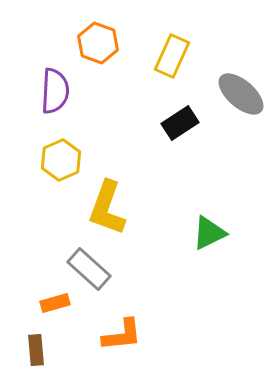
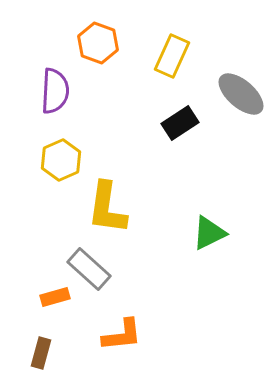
yellow L-shape: rotated 12 degrees counterclockwise
orange rectangle: moved 6 px up
brown rectangle: moved 5 px right, 3 px down; rotated 20 degrees clockwise
